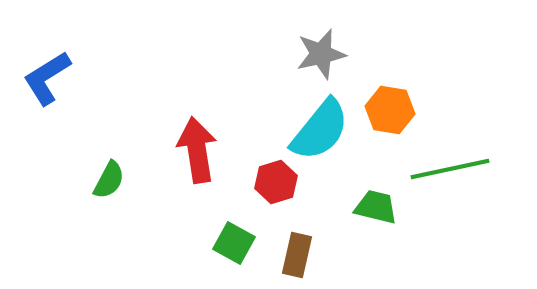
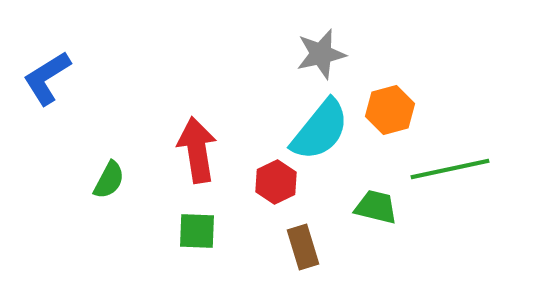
orange hexagon: rotated 24 degrees counterclockwise
red hexagon: rotated 9 degrees counterclockwise
green square: moved 37 px left, 12 px up; rotated 27 degrees counterclockwise
brown rectangle: moved 6 px right, 8 px up; rotated 30 degrees counterclockwise
